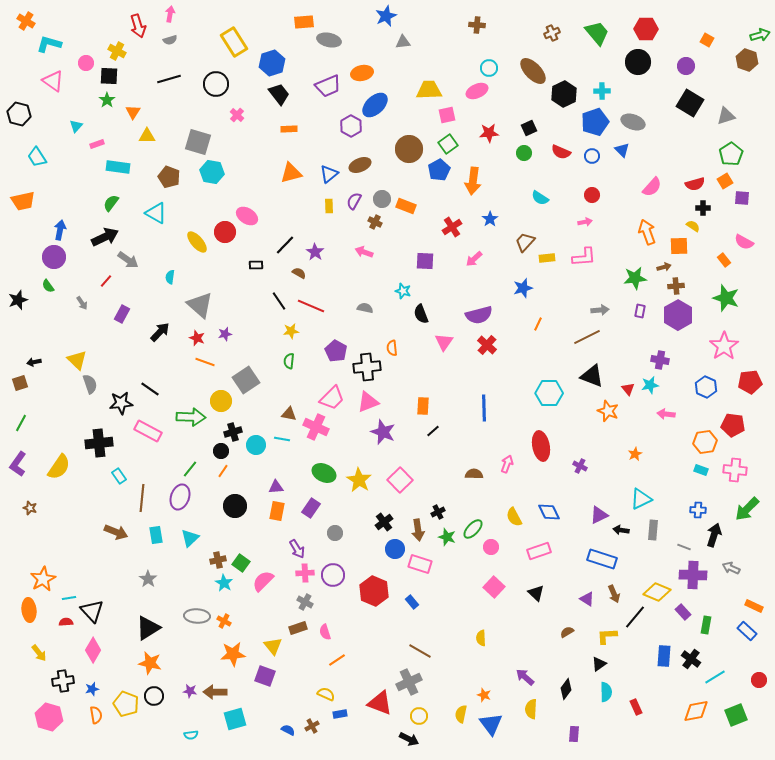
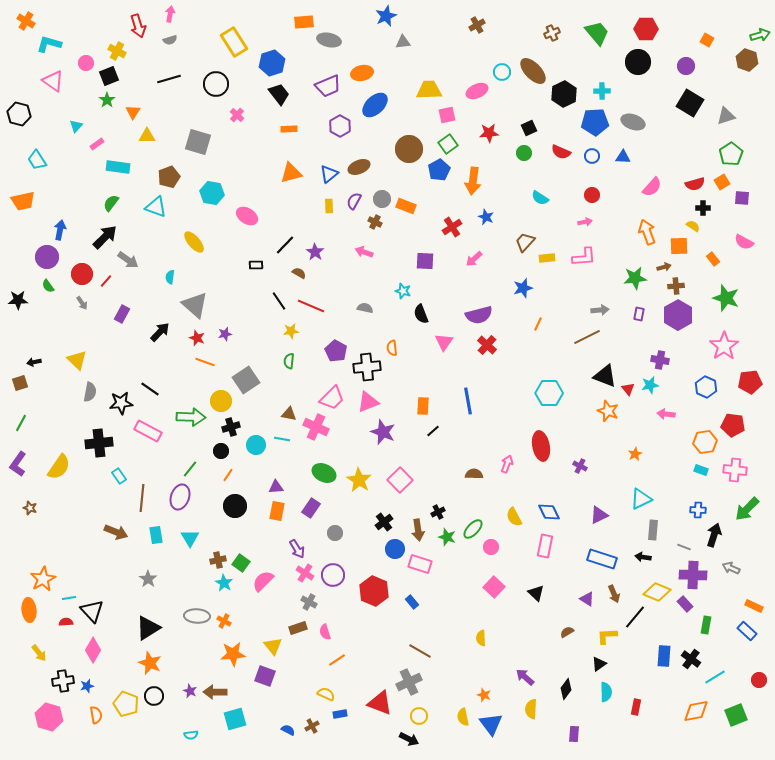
brown cross at (477, 25): rotated 35 degrees counterclockwise
cyan circle at (489, 68): moved 13 px right, 4 px down
black square at (109, 76): rotated 24 degrees counterclockwise
blue pentagon at (595, 122): rotated 16 degrees clockwise
purple hexagon at (351, 126): moved 11 px left
pink rectangle at (97, 144): rotated 16 degrees counterclockwise
blue triangle at (622, 150): moved 1 px right, 7 px down; rotated 42 degrees counterclockwise
cyan trapezoid at (37, 157): moved 3 px down
brown ellipse at (360, 165): moved 1 px left, 2 px down
cyan hexagon at (212, 172): moved 21 px down
brown pentagon at (169, 177): rotated 30 degrees clockwise
orange square at (725, 181): moved 3 px left, 1 px down
cyan triangle at (156, 213): moved 6 px up; rotated 10 degrees counterclockwise
blue star at (490, 219): moved 4 px left, 2 px up; rotated 14 degrees counterclockwise
red circle at (225, 232): moved 143 px left, 42 px down
black arrow at (105, 237): rotated 20 degrees counterclockwise
yellow ellipse at (197, 242): moved 3 px left
purple circle at (54, 257): moved 7 px left
orange rectangle at (724, 260): moved 11 px left, 1 px up
black star at (18, 300): rotated 18 degrees clockwise
gray triangle at (200, 305): moved 5 px left
purple rectangle at (640, 311): moved 1 px left, 3 px down
black triangle at (592, 376): moved 13 px right
gray semicircle at (90, 384): moved 8 px down; rotated 30 degrees clockwise
blue line at (484, 408): moved 16 px left, 7 px up; rotated 8 degrees counterclockwise
black cross at (233, 432): moved 2 px left, 5 px up
orange line at (223, 471): moved 5 px right, 4 px down
black arrow at (621, 530): moved 22 px right, 27 px down
cyan triangle at (190, 538): rotated 18 degrees counterclockwise
pink rectangle at (539, 551): moved 6 px right, 5 px up; rotated 60 degrees counterclockwise
pink cross at (305, 573): rotated 36 degrees clockwise
gray cross at (305, 602): moved 4 px right
purple rectangle at (683, 612): moved 2 px right, 8 px up
orange star at (150, 663): rotated 10 degrees clockwise
blue star at (92, 689): moved 5 px left, 3 px up
purple star at (190, 691): rotated 16 degrees clockwise
red rectangle at (636, 707): rotated 35 degrees clockwise
yellow semicircle at (461, 714): moved 2 px right, 3 px down; rotated 24 degrees counterclockwise
